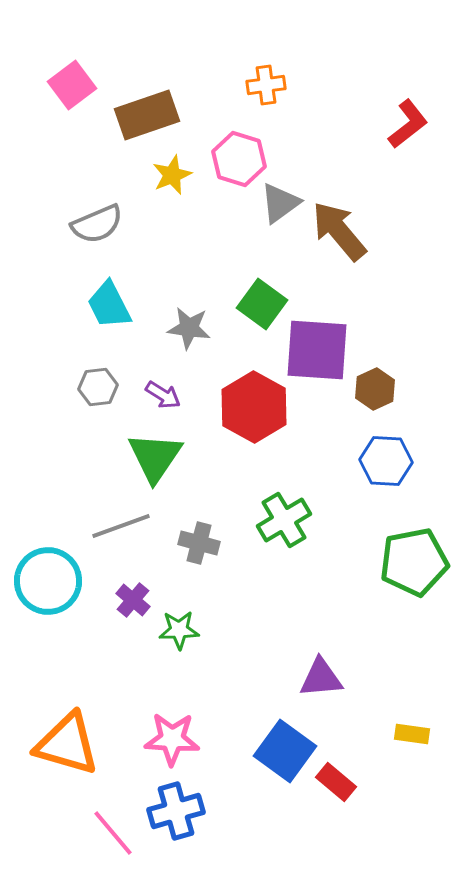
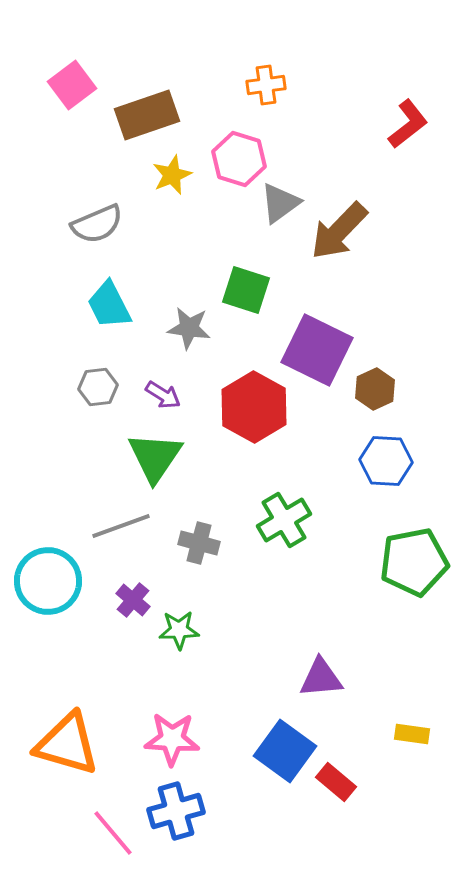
brown arrow: rotated 96 degrees counterclockwise
green square: moved 16 px left, 14 px up; rotated 18 degrees counterclockwise
purple square: rotated 22 degrees clockwise
